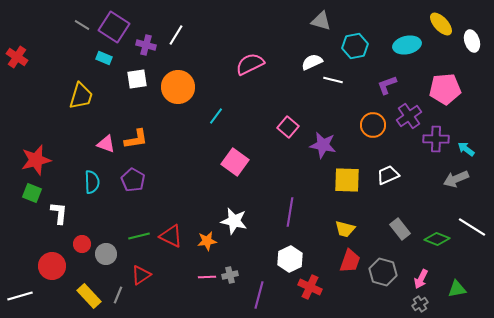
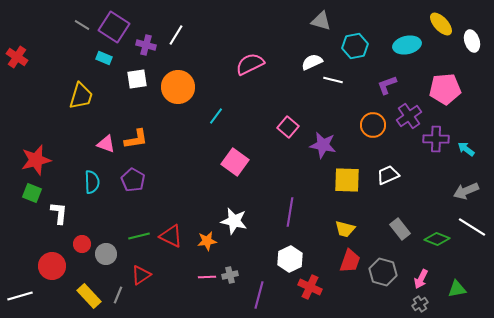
gray arrow at (456, 179): moved 10 px right, 12 px down
